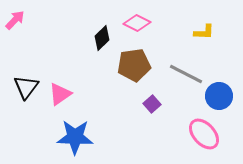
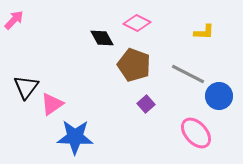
pink arrow: moved 1 px left
black diamond: rotated 75 degrees counterclockwise
brown pentagon: rotated 28 degrees clockwise
gray line: moved 2 px right
pink triangle: moved 8 px left, 10 px down
purple square: moved 6 px left
pink ellipse: moved 8 px left, 1 px up
